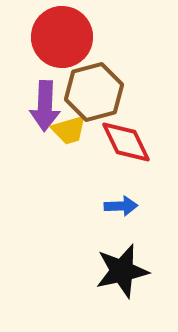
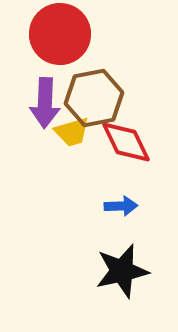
red circle: moved 2 px left, 3 px up
brown hexagon: moved 6 px down; rotated 4 degrees clockwise
purple arrow: moved 3 px up
yellow trapezoid: moved 3 px right, 2 px down
